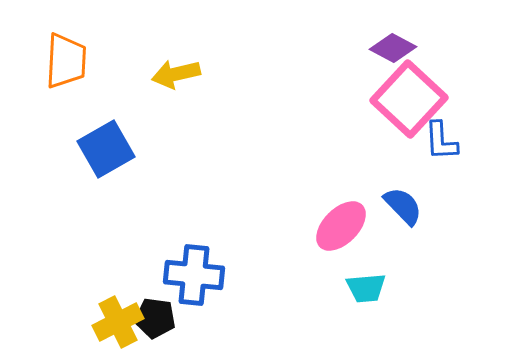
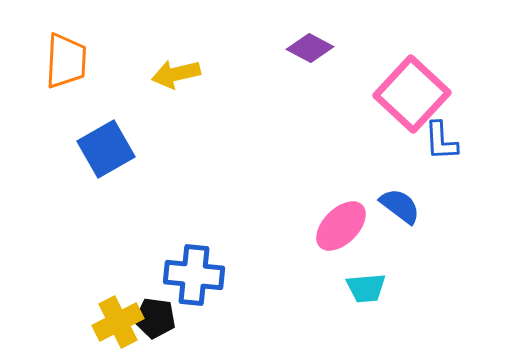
purple diamond: moved 83 px left
pink square: moved 3 px right, 5 px up
blue semicircle: moved 3 px left; rotated 9 degrees counterclockwise
